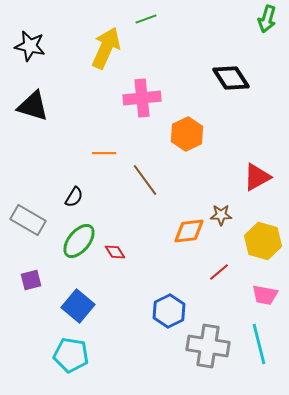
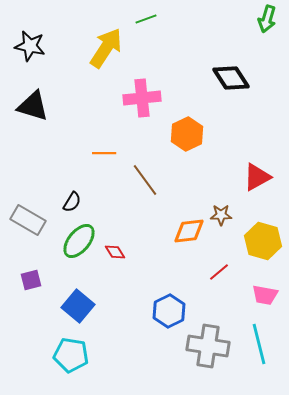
yellow arrow: rotated 9 degrees clockwise
black semicircle: moved 2 px left, 5 px down
